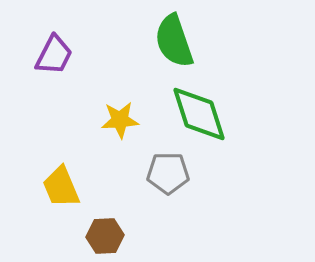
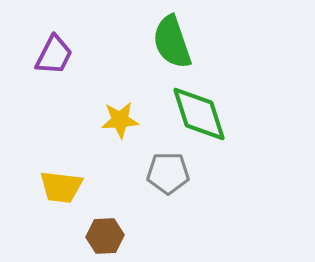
green semicircle: moved 2 px left, 1 px down
yellow trapezoid: rotated 60 degrees counterclockwise
